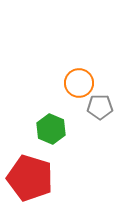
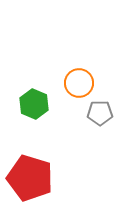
gray pentagon: moved 6 px down
green hexagon: moved 17 px left, 25 px up
